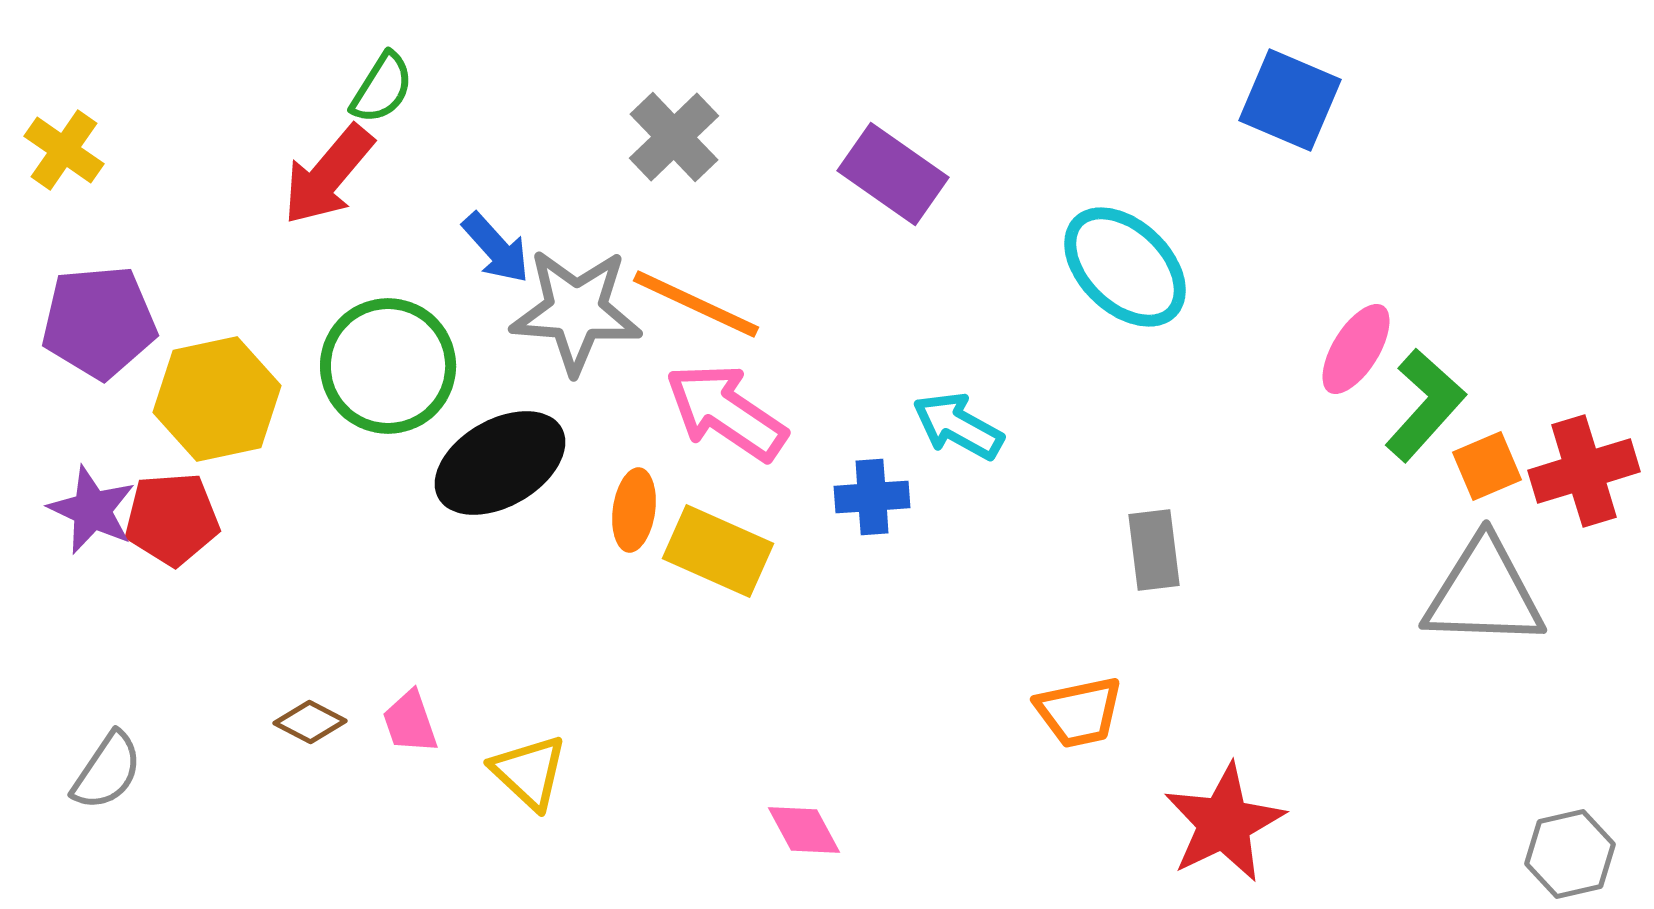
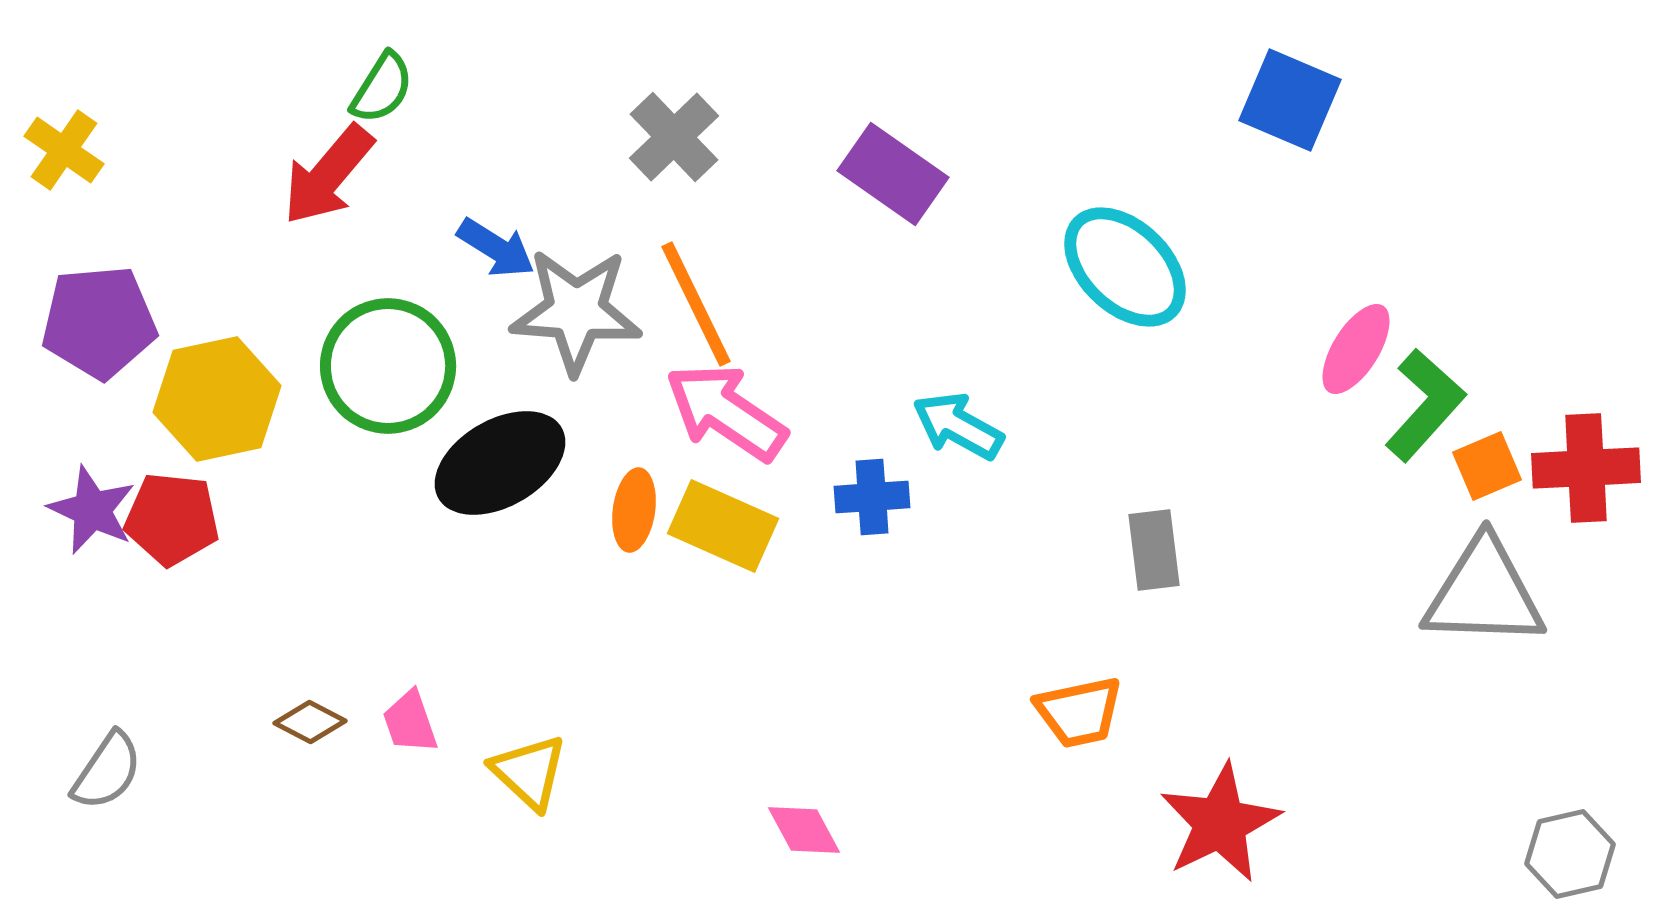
blue arrow: rotated 16 degrees counterclockwise
orange line: rotated 39 degrees clockwise
red cross: moved 2 px right, 3 px up; rotated 14 degrees clockwise
red pentagon: rotated 10 degrees clockwise
yellow rectangle: moved 5 px right, 25 px up
red star: moved 4 px left
